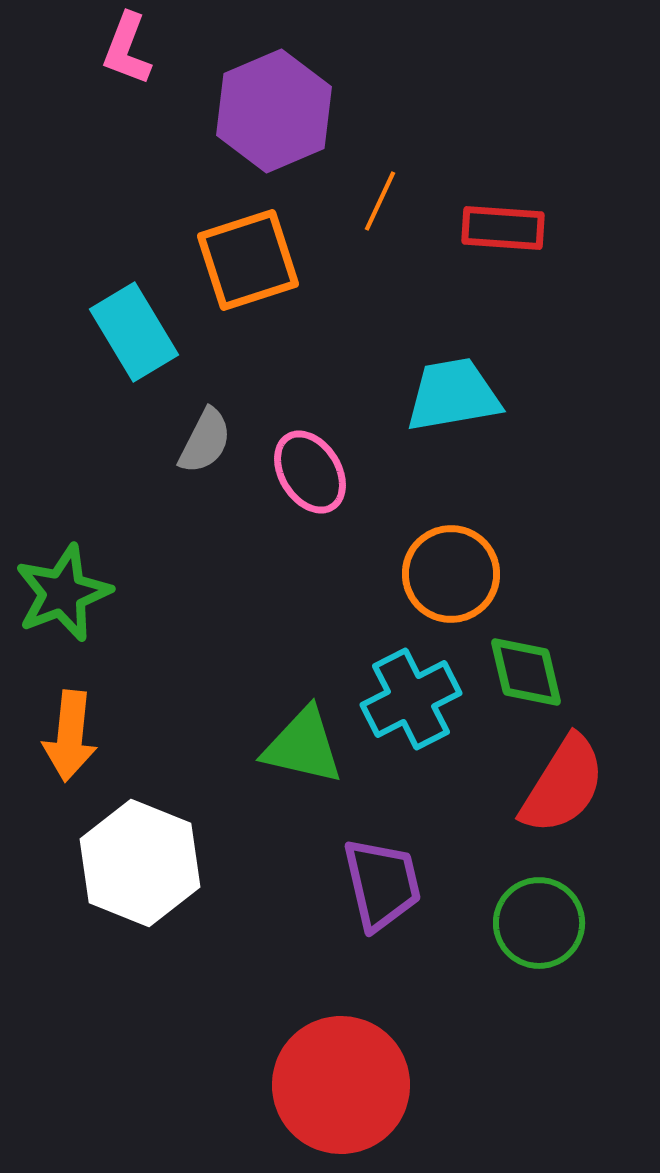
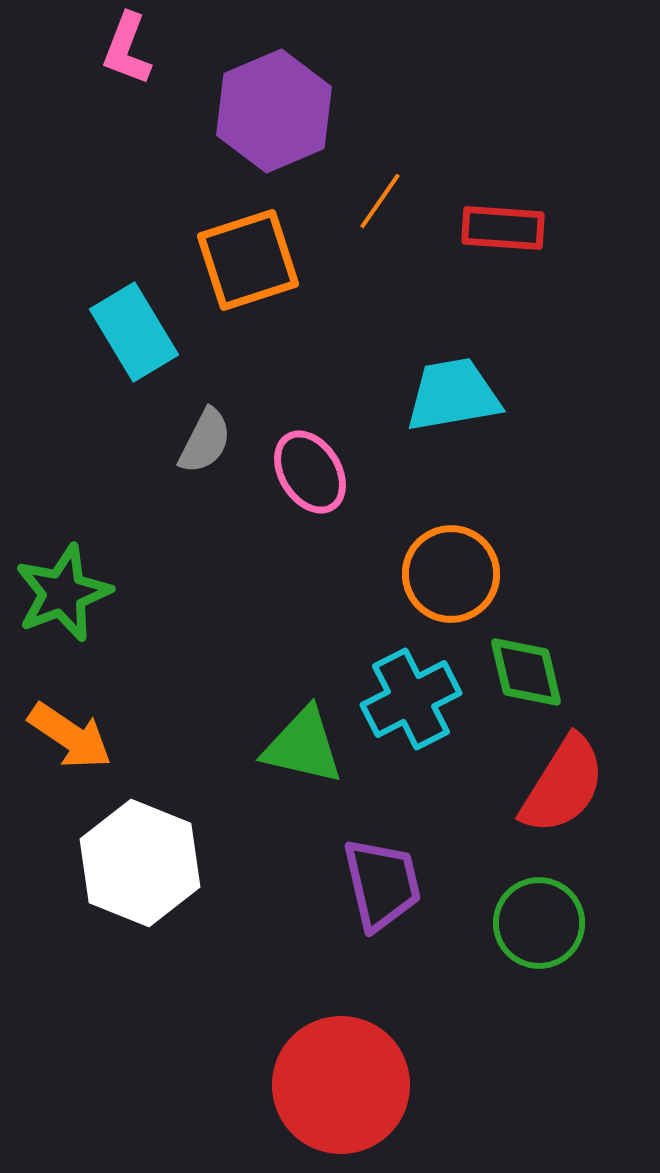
orange line: rotated 10 degrees clockwise
orange arrow: rotated 62 degrees counterclockwise
